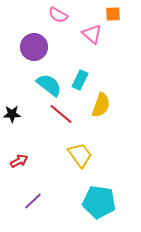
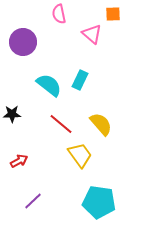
pink semicircle: moved 1 px right, 1 px up; rotated 48 degrees clockwise
purple circle: moved 11 px left, 5 px up
yellow semicircle: moved 19 px down; rotated 60 degrees counterclockwise
red line: moved 10 px down
